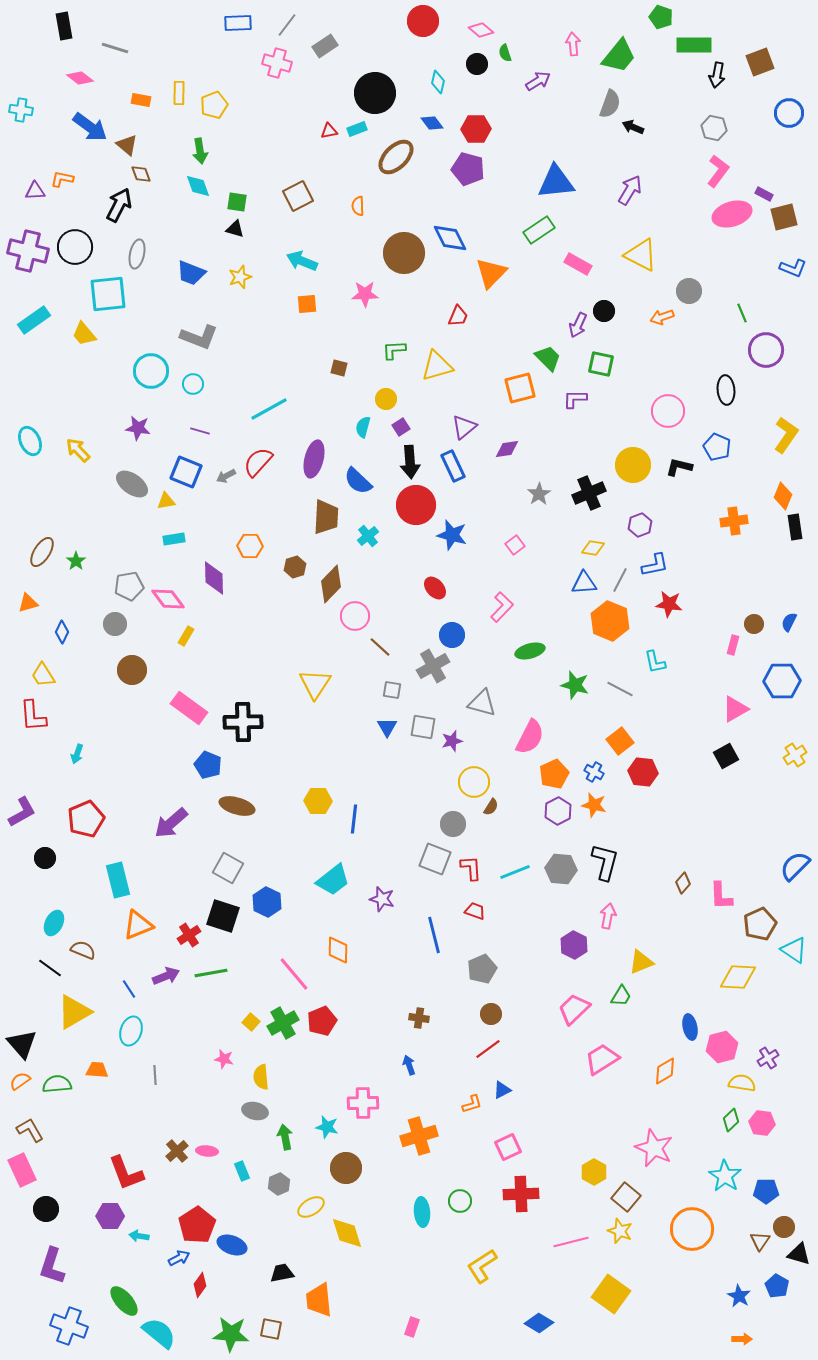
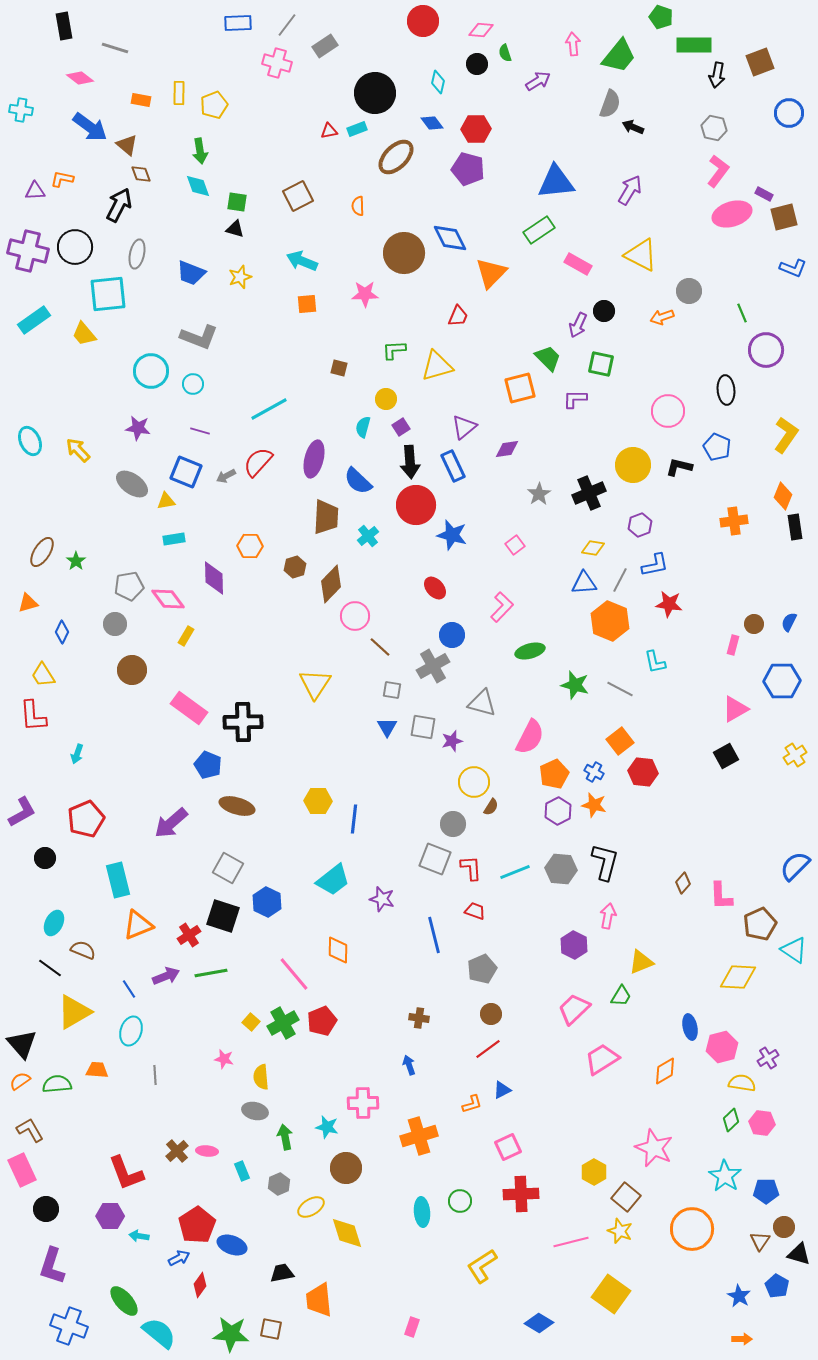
pink diamond at (481, 30): rotated 35 degrees counterclockwise
